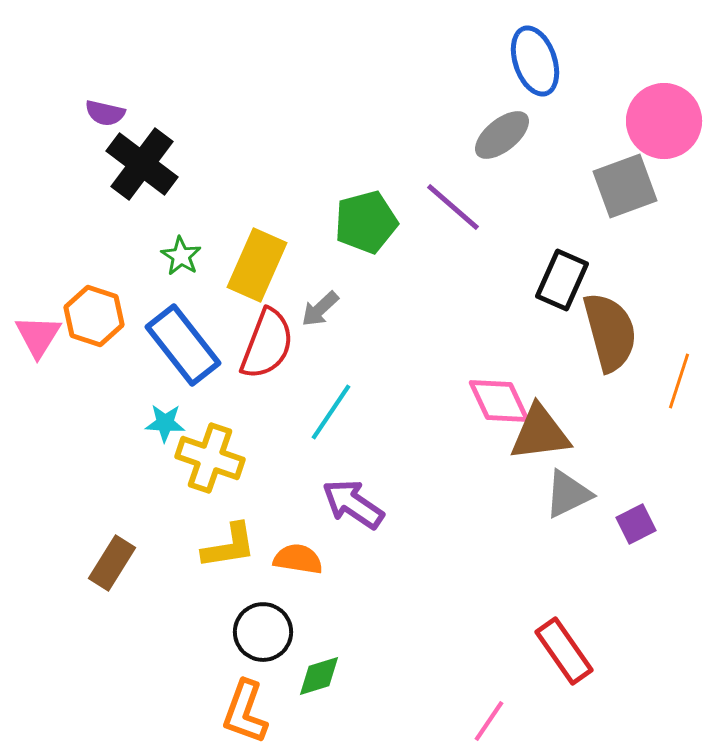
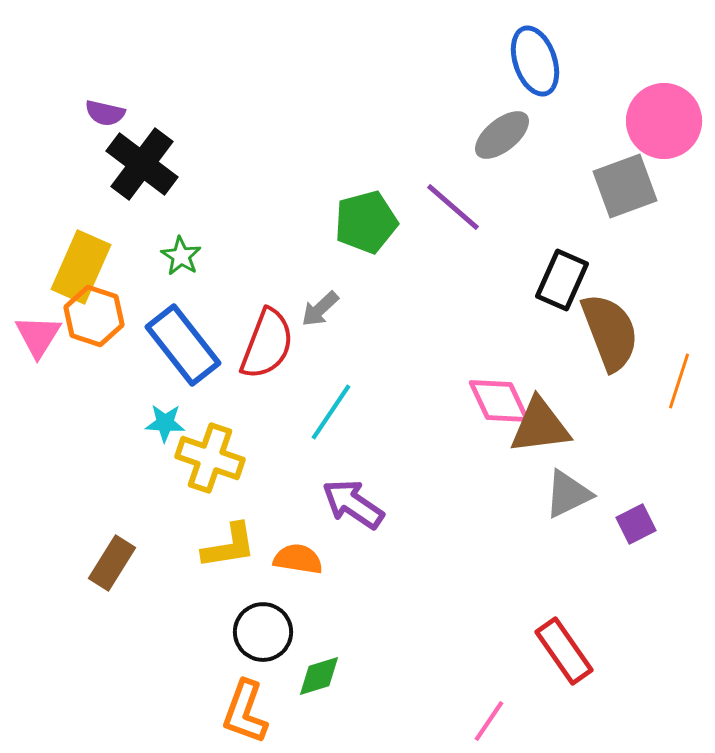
yellow rectangle: moved 176 px left, 2 px down
brown semicircle: rotated 6 degrees counterclockwise
brown triangle: moved 7 px up
